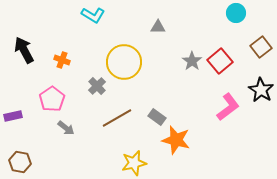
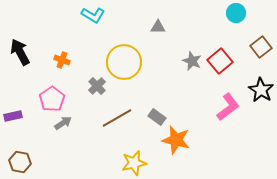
black arrow: moved 4 px left, 2 px down
gray star: rotated 12 degrees counterclockwise
gray arrow: moved 3 px left, 5 px up; rotated 72 degrees counterclockwise
